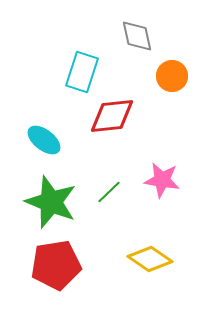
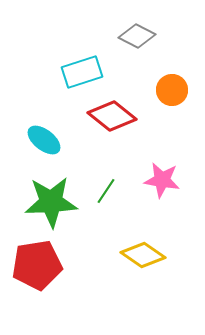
gray diamond: rotated 51 degrees counterclockwise
cyan rectangle: rotated 54 degrees clockwise
orange circle: moved 14 px down
red diamond: rotated 45 degrees clockwise
green line: moved 3 px left, 1 px up; rotated 12 degrees counterclockwise
green star: rotated 24 degrees counterclockwise
yellow diamond: moved 7 px left, 4 px up
red pentagon: moved 19 px left
